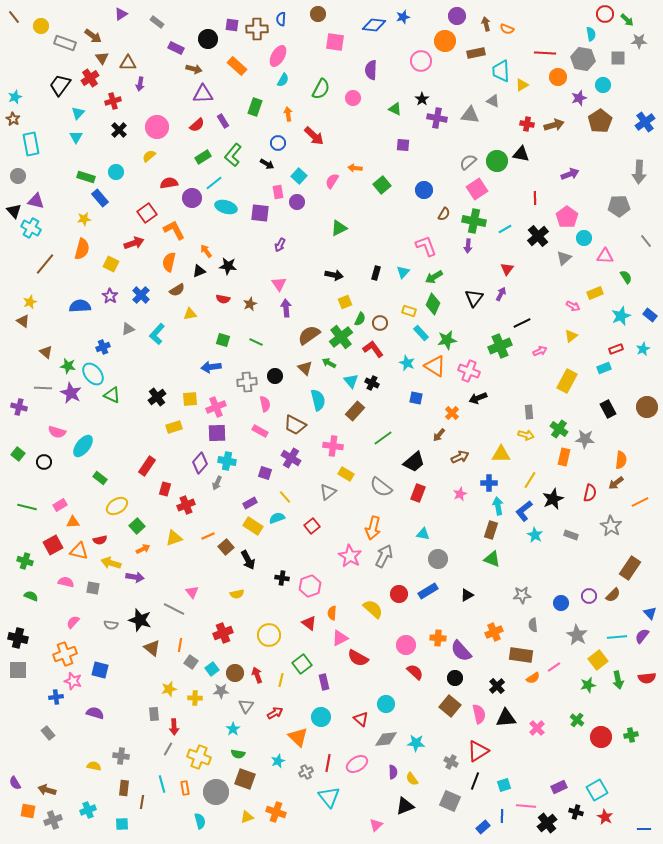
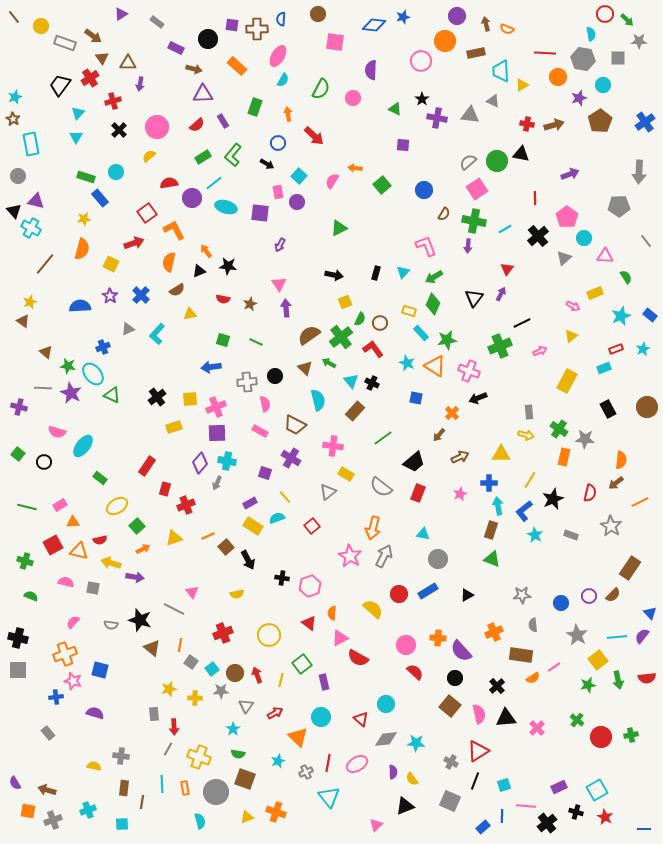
cyan line at (162, 784): rotated 12 degrees clockwise
